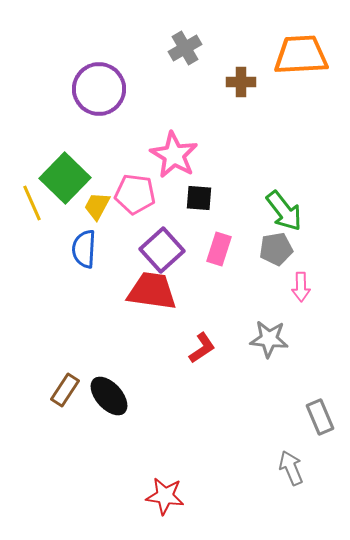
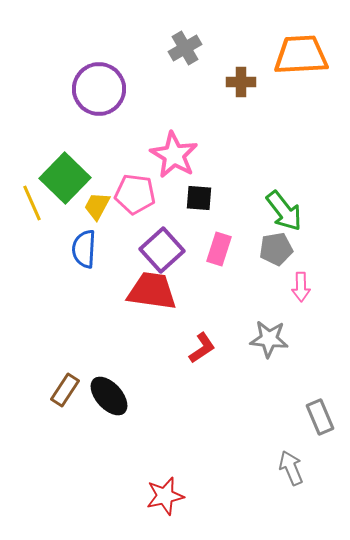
red star: rotated 21 degrees counterclockwise
